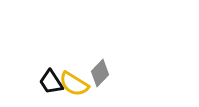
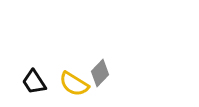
black trapezoid: moved 17 px left
